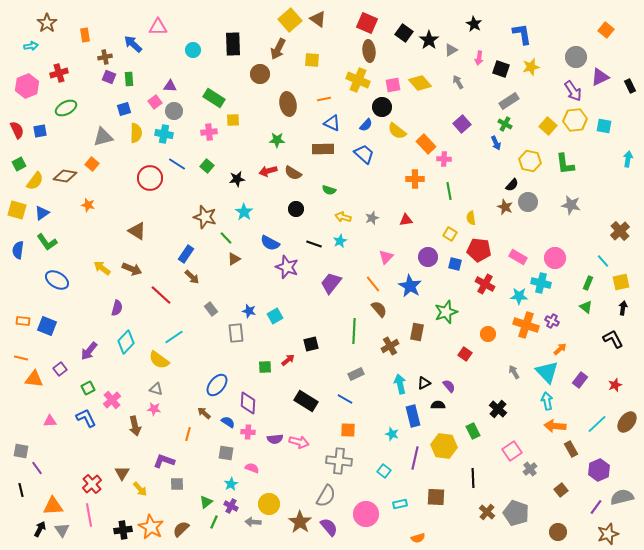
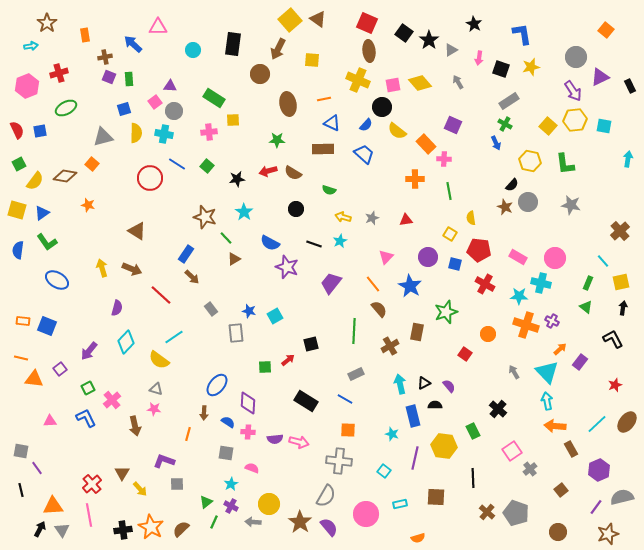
black rectangle at (233, 44): rotated 10 degrees clockwise
purple square at (462, 124): moved 9 px left, 1 px down; rotated 24 degrees counterclockwise
yellow arrow at (102, 268): rotated 36 degrees clockwise
purple rectangle at (580, 380): moved 18 px up
black semicircle at (438, 405): moved 3 px left
brown arrow at (204, 413): rotated 128 degrees counterclockwise
